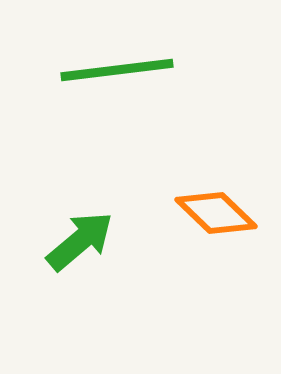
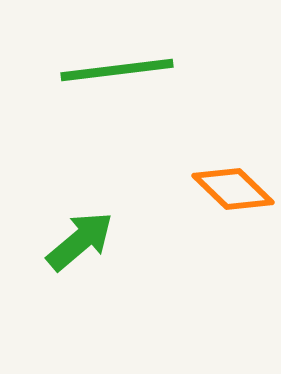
orange diamond: moved 17 px right, 24 px up
